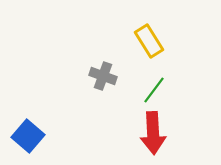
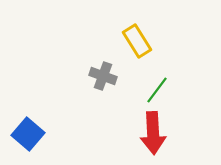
yellow rectangle: moved 12 px left
green line: moved 3 px right
blue square: moved 2 px up
